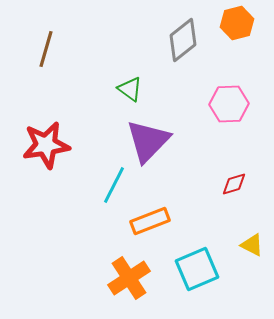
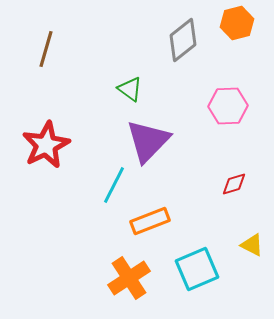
pink hexagon: moved 1 px left, 2 px down
red star: rotated 18 degrees counterclockwise
